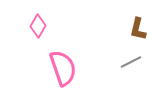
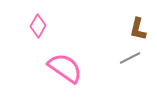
gray line: moved 1 px left, 4 px up
pink semicircle: moved 2 px right; rotated 36 degrees counterclockwise
